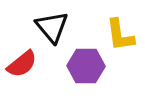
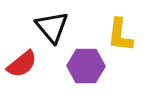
yellow L-shape: rotated 15 degrees clockwise
